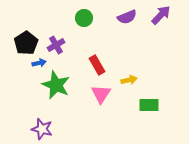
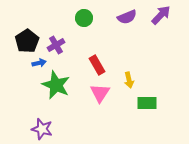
black pentagon: moved 1 px right, 2 px up
yellow arrow: rotated 91 degrees clockwise
pink triangle: moved 1 px left, 1 px up
green rectangle: moved 2 px left, 2 px up
